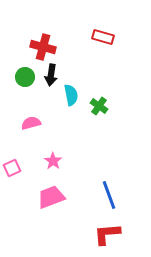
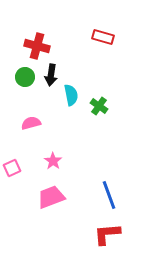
red cross: moved 6 px left, 1 px up
